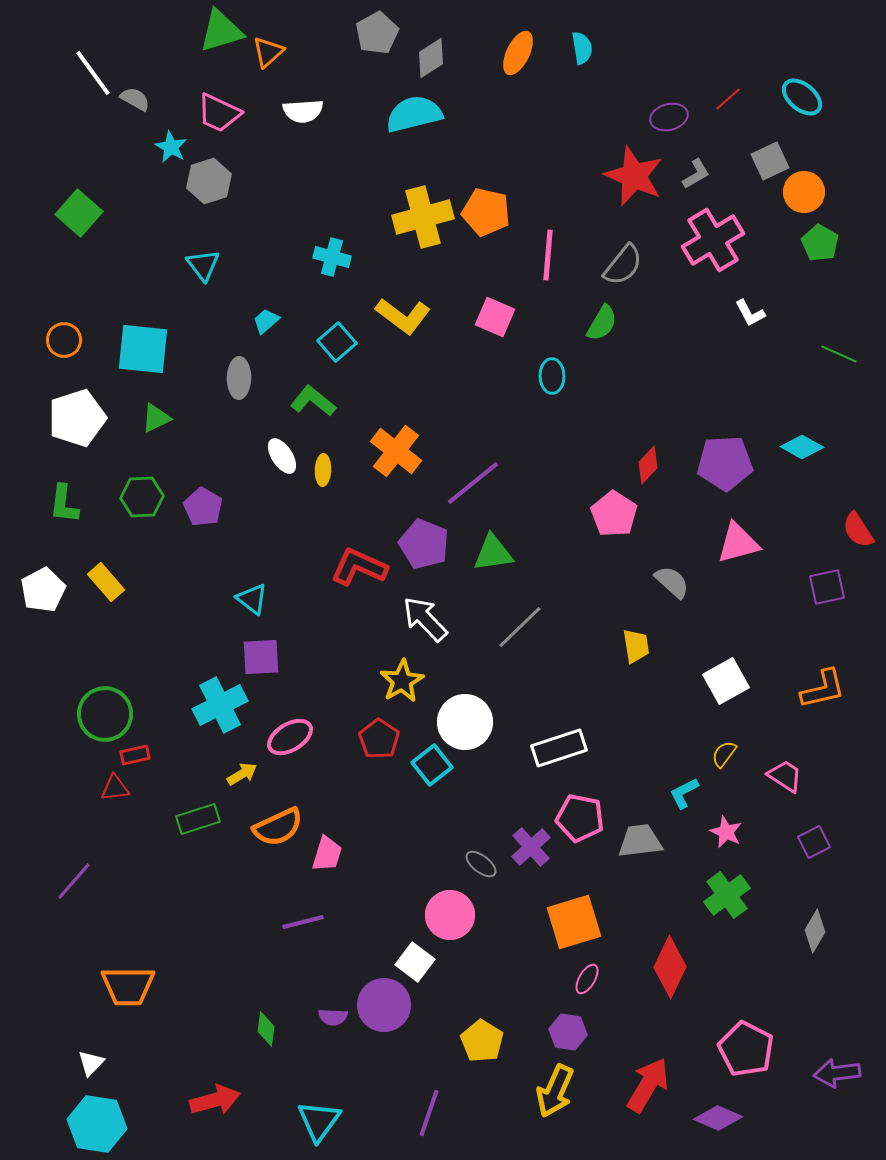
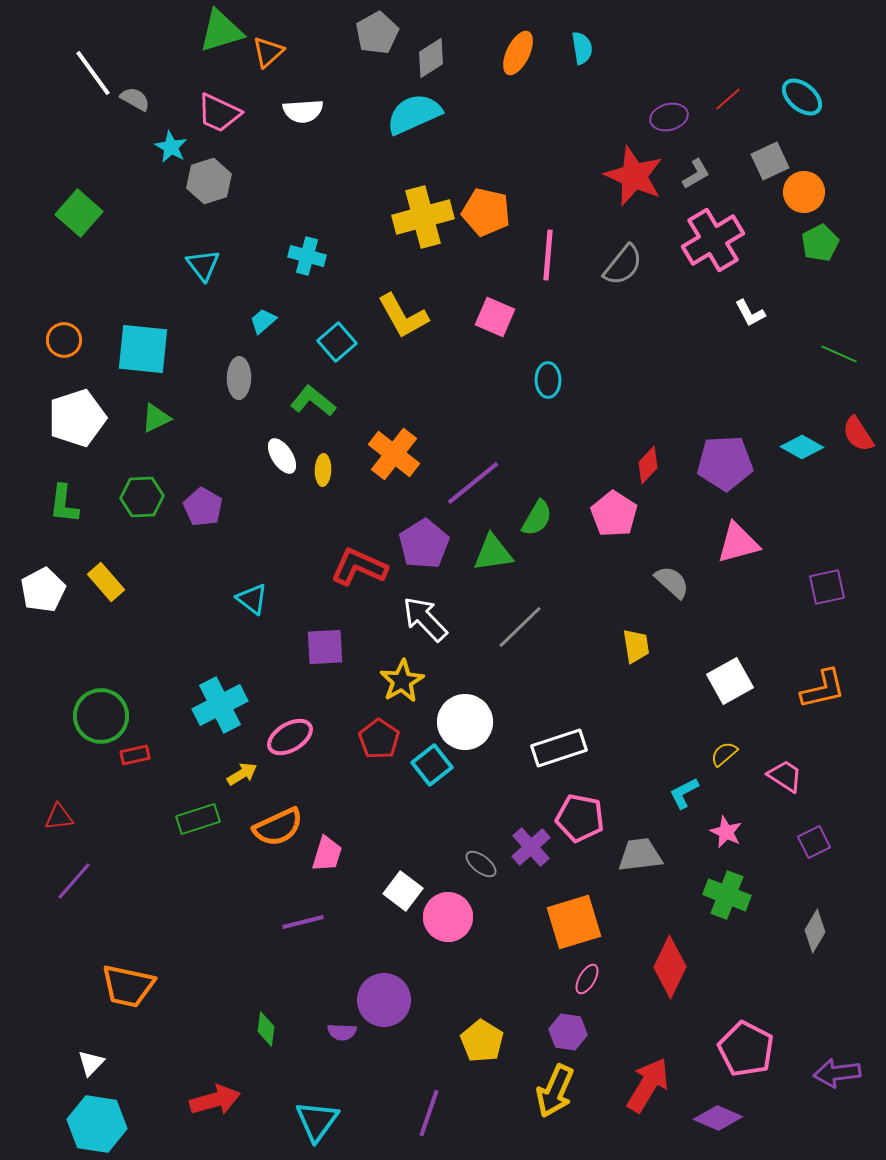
cyan semicircle at (414, 114): rotated 10 degrees counterclockwise
green pentagon at (820, 243): rotated 15 degrees clockwise
cyan cross at (332, 257): moved 25 px left, 1 px up
yellow L-shape at (403, 316): rotated 24 degrees clockwise
cyan trapezoid at (266, 321): moved 3 px left
green semicircle at (602, 323): moved 65 px left, 195 px down
cyan ellipse at (552, 376): moved 4 px left, 4 px down
orange cross at (396, 451): moved 2 px left, 3 px down
red semicircle at (858, 530): moved 96 px up
purple pentagon at (424, 544): rotated 18 degrees clockwise
purple square at (261, 657): moved 64 px right, 10 px up
white square at (726, 681): moved 4 px right
green circle at (105, 714): moved 4 px left, 2 px down
yellow semicircle at (724, 754): rotated 12 degrees clockwise
red triangle at (115, 788): moved 56 px left, 29 px down
gray trapezoid at (640, 841): moved 14 px down
green cross at (727, 895): rotated 33 degrees counterclockwise
pink circle at (450, 915): moved 2 px left, 2 px down
white square at (415, 962): moved 12 px left, 71 px up
orange trapezoid at (128, 986): rotated 12 degrees clockwise
purple circle at (384, 1005): moved 5 px up
purple semicircle at (333, 1017): moved 9 px right, 15 px down
cyan triangle at (319, 1121): moved 2 px left
